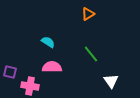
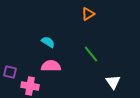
pink semicircle: moved 1 px left, 1 px up
white triangle: moved 2 px right, 1 px down
